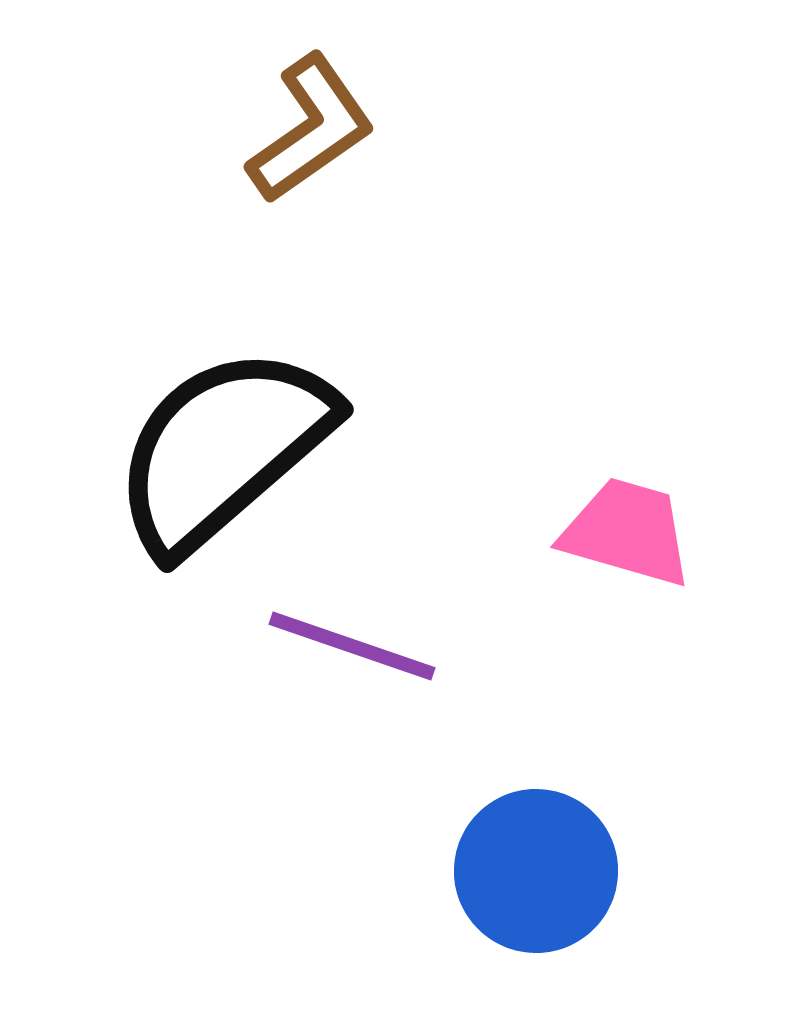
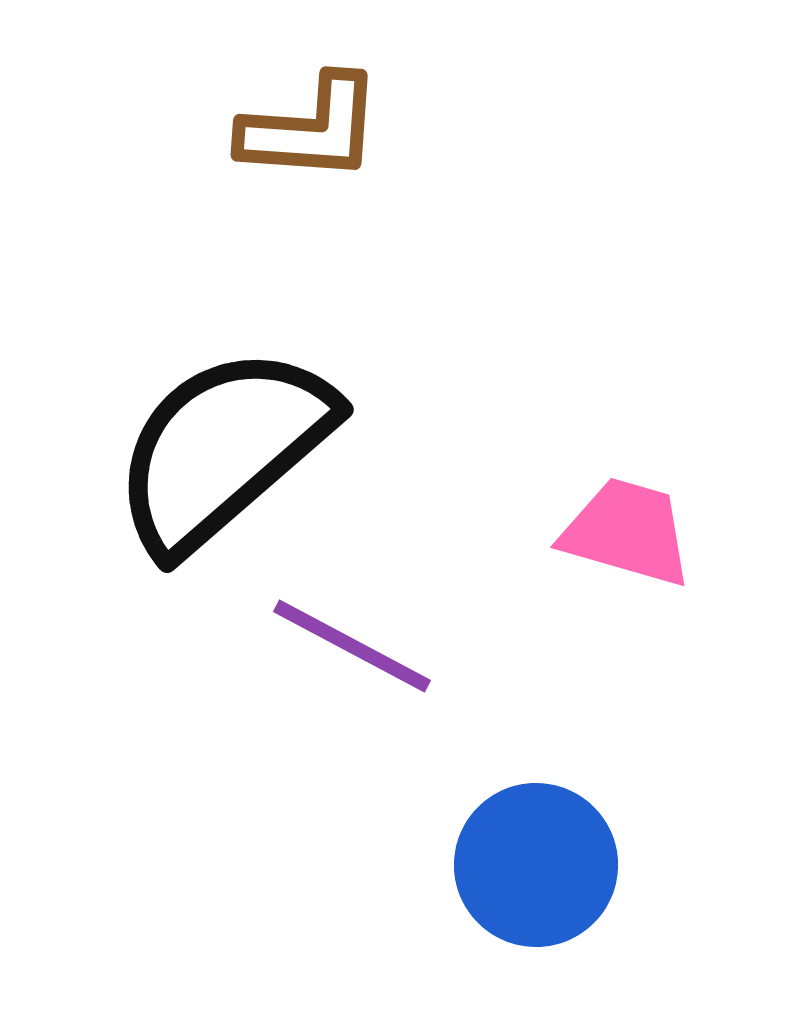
brown L-shape: rotated 39 degrees clockwise
purple line: rotated 9 degrees clockwise
blue circle: moved 6 px up
